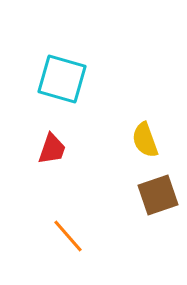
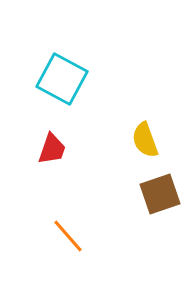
cyan square: rotated 12 degrees clockwise
brown square: moved 2 px right, 1 px up
